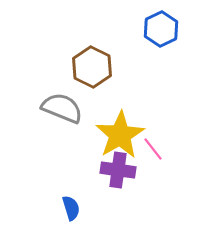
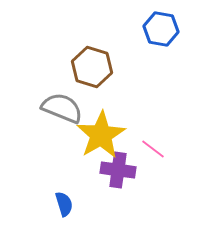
blue hexagon: rotated 24 degrees counterclockwise
brown hexagon: rotated 9 degrees counterclockwise
yellow star: moved 19 px left
pink line: rotated 15 degrees counterclockwise
blue semicircle: moved 7 px left, 4 px up
